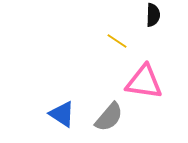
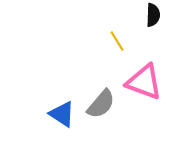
yellow line: rotated 25 degrees clockwise
pink triangle: rotated 12 degrees clockwise
gray semicircle: moved 8 px left, 13 px up
